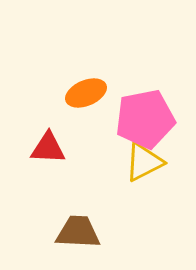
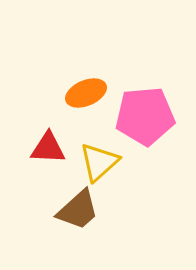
pink pentagon: moved 3 px up; rotated 6 degrees clockwise
yellow triangle: moved 45 px left; rotated 15 degrees counterclockwise
brown trapezoid: moved 22 px up; rotated 135 degrees clockwise
